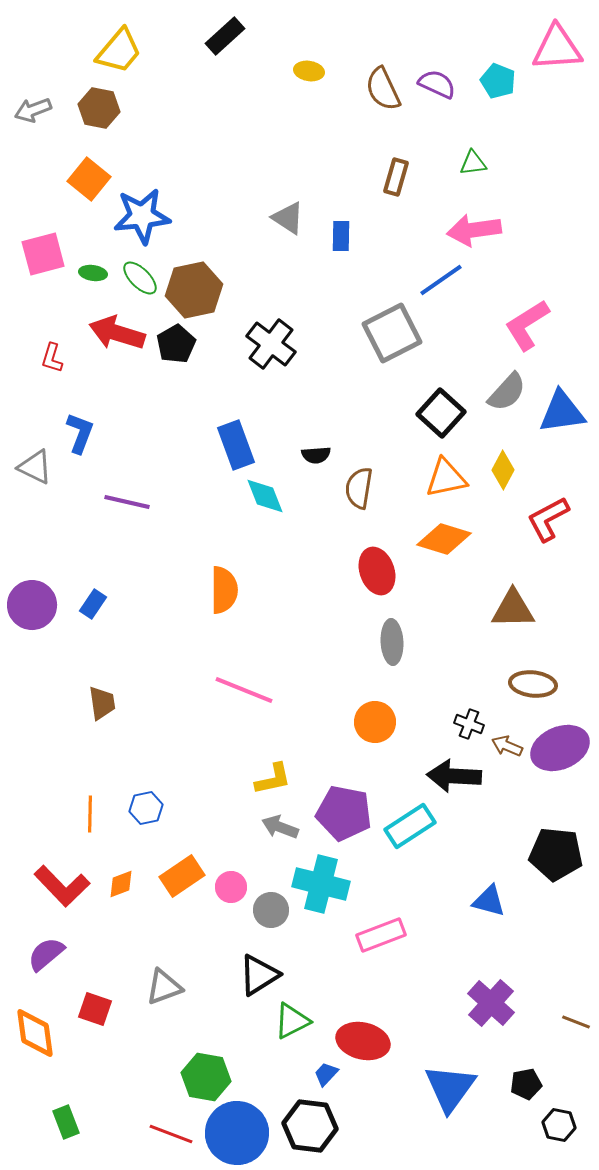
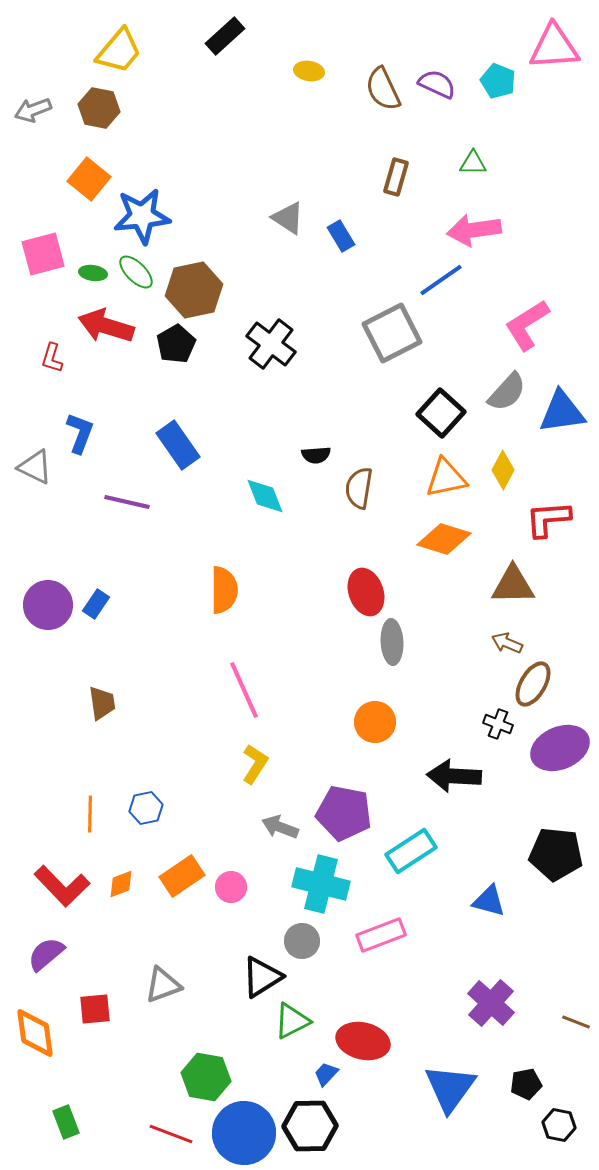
pink triangle at (557, 48): moved 3 px left, 1 px up
green triangle at (473, 163): rotated 8 degrees clockwise
blue rectangle at (341, 236): rotated 32 degrees counterclockwise
green ellipse at (140, 278): moved 4 px left, 6 px up
red arrow at (117, 333): moved 11 px left, 7 px up
blue rectangle at (236, 445): moved 58 px left; rotated 15 degrees counterclockwise
red L-shape at (548, 519): rotated 24 degrees clockwise
red ellipse at (377, 571): moved 11 px left, 21 px down
blue rectangle at (93, 604): moved 3 px right
purple circle at (32, 605): moved 16 px right
brown triangle at (513, 609): moved 24 px up
brown ellipse at (533, 684): rotated 66 degrees counterclockwise
pink line at (244, 690): rotated 44 degrees clockwise
black cross at (469, 724): moved 29 px right
brown arrow at (507, 746): moved 103 px up
yellow L-shape at (273, 779): moved 18 px left, 15 px up; rotated 45 degrees counterclockwise
cyan rectangle at (410, 826): moved 1 px right, 25 px down
gray circle at (271, 910): moved 31 px right, 31 px down
black triangle at (259, 975): moved 3 px right, 2 px down
gray triangle at (164, 987): moved 1 px left, 2 px up
red square at (95, 1009): rotated 24 degrees counterclockwise
black hexagon at (310, 1126): rotated 8 degrees counterclockwise
blue circle at (237, 1133): moved 7 px right
